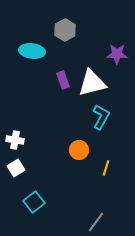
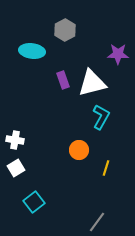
purple star: moved 1 px right
gray line: moved 1 px right
